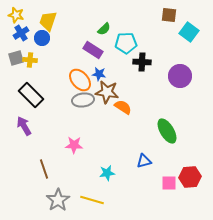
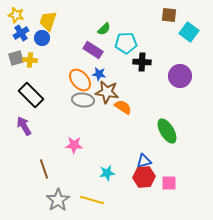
gray ellipse: rotated 15 degrees clockwise
red hexagon: moved 46 px left
